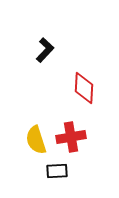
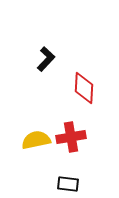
black L-shape: moved 1 px right, 9 px down
yellow semicircle: rotated 96 degrees clockwise
black rectangle: moved 11 px right, 13 px down; rotated 10 degrees clockwise
